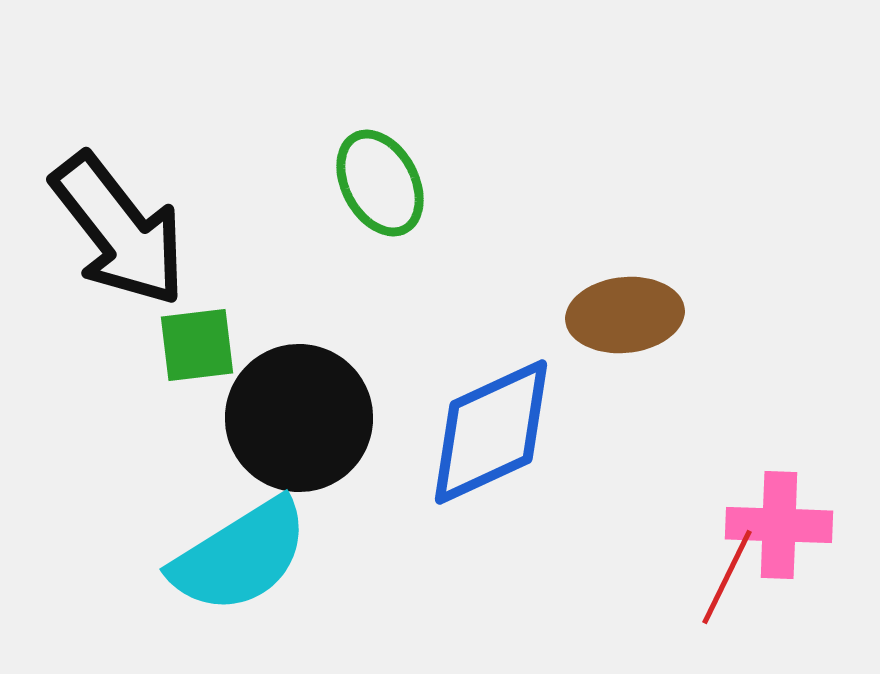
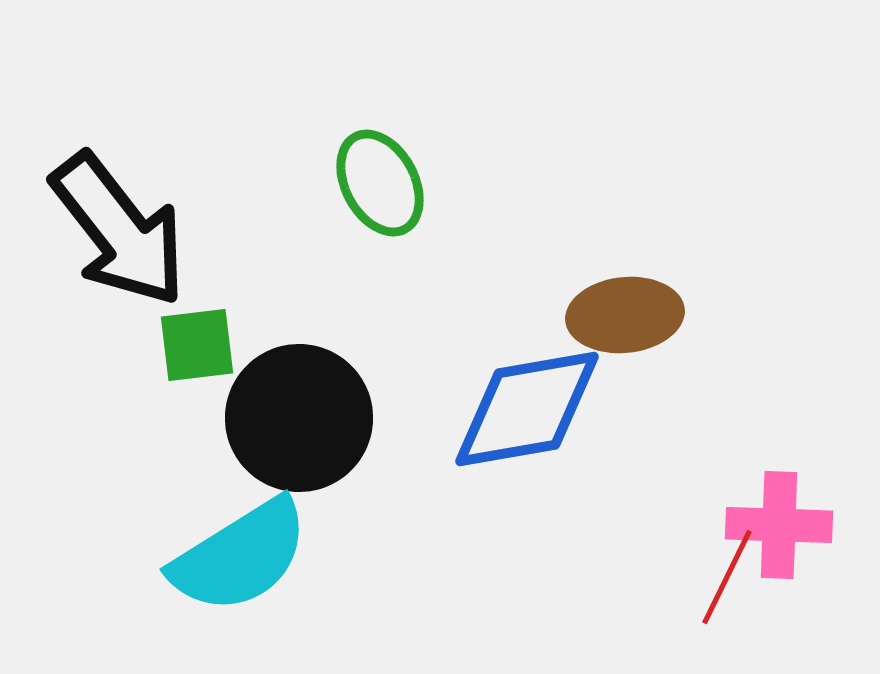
blue diamond: moved 36 px right, 23 px up; rotated 15 degrees clockwise
